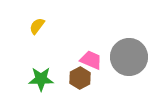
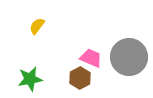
pink trapezoid: moved 2 px up
green star: moved 11 px left; rotated 10 degrees counterclockwise
